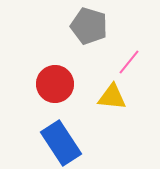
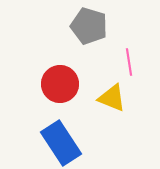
pink line: rotated 48 degrees counterclockwise
red circle: moved 5 px right
yellow triangle: moved 1 px down; rotated 16 degrees clockwise
